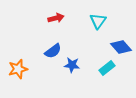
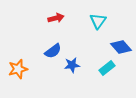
blue star: rotated 14 degrees counterclockwise
